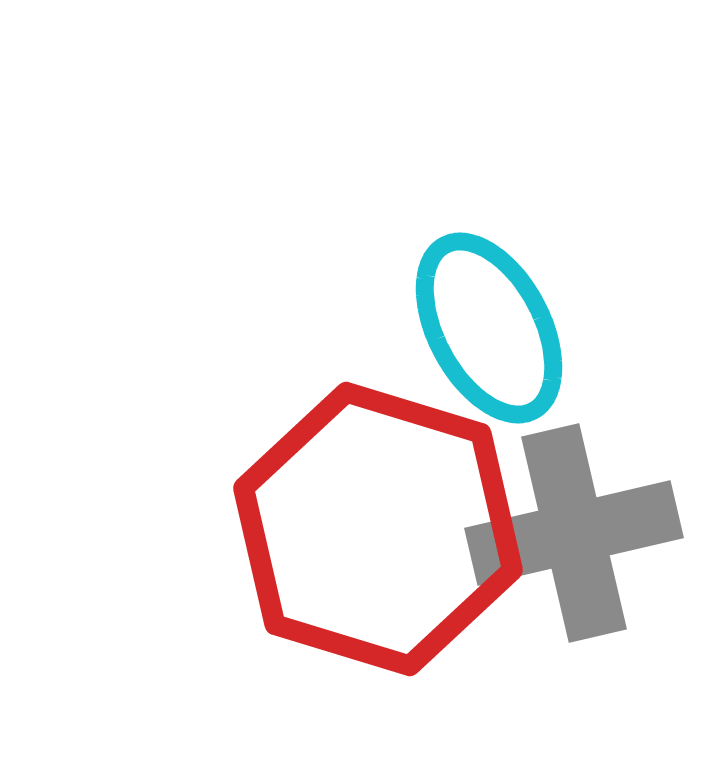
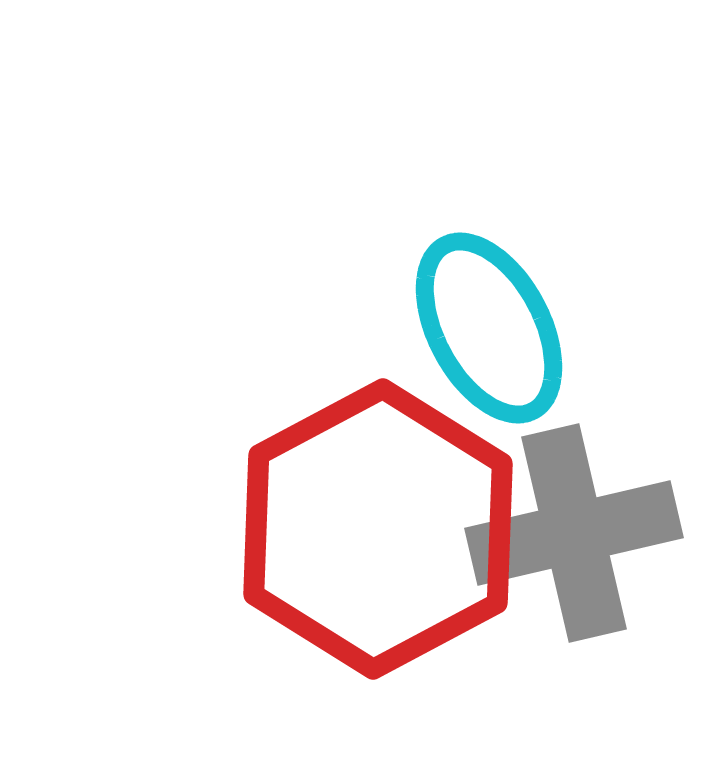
red hexagon: rotated 15 degrees clockwise
